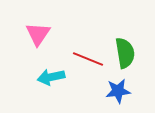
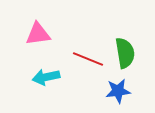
pink triangle: rotated 48 degrees clockwise
cyan arrow: moved 5 px left
